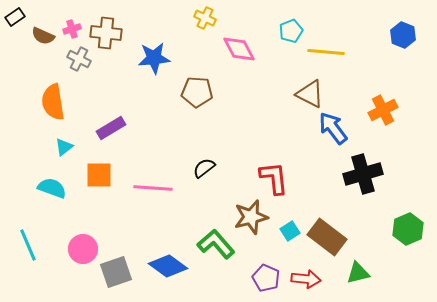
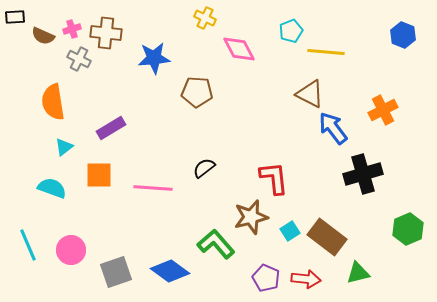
black rectangle: rotated 30 degrees clockwise
pink circle: moved 12 px left, 1 px down
blue diamond: moved 2 px right, 5 px down
